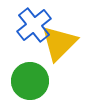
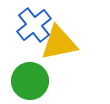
yellow triangle: rotated 33 degrees clockwise
